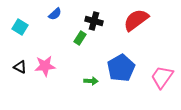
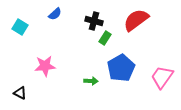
green rectangle: moved 25 px right
black triangle: moved 26 px down
